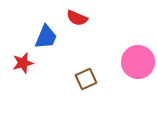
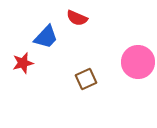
blue trapezoid: rotated 20 degrees clockwise
